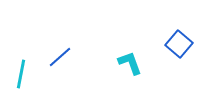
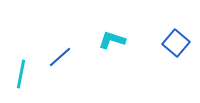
blue square: moved 3 px left, 1 px up
cyan L-shape: moved 18 px left, 23 px up; rotated 52 degrees counterclockwise
